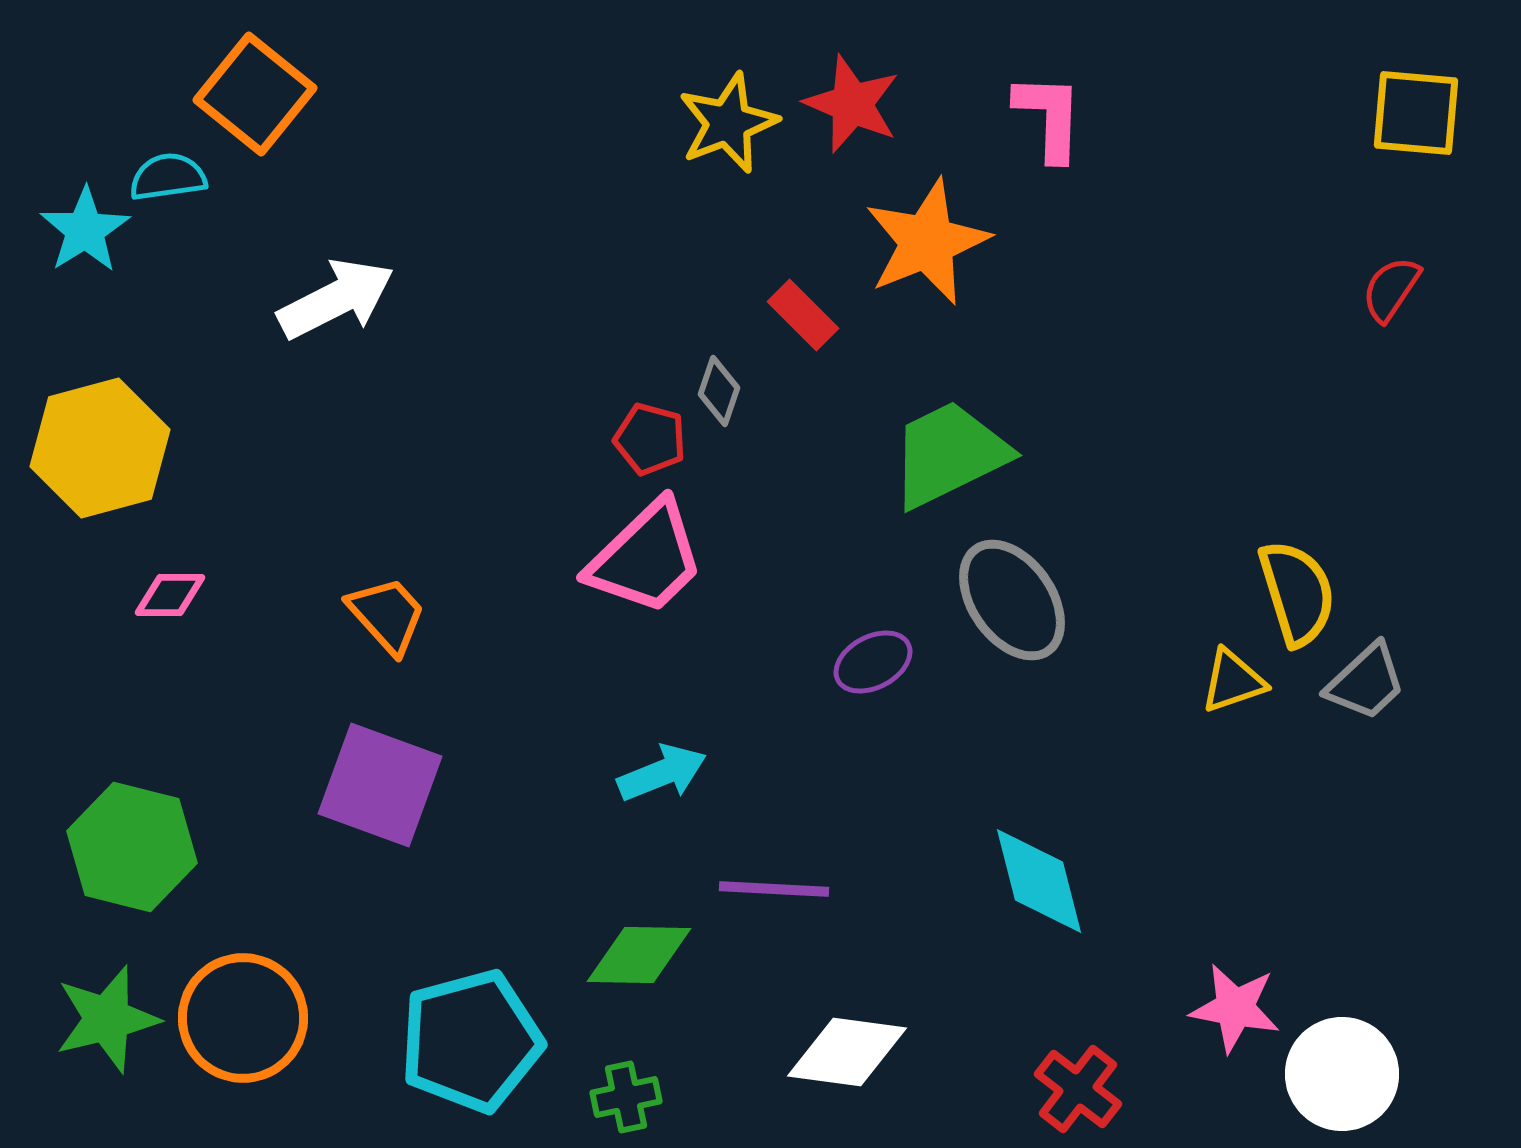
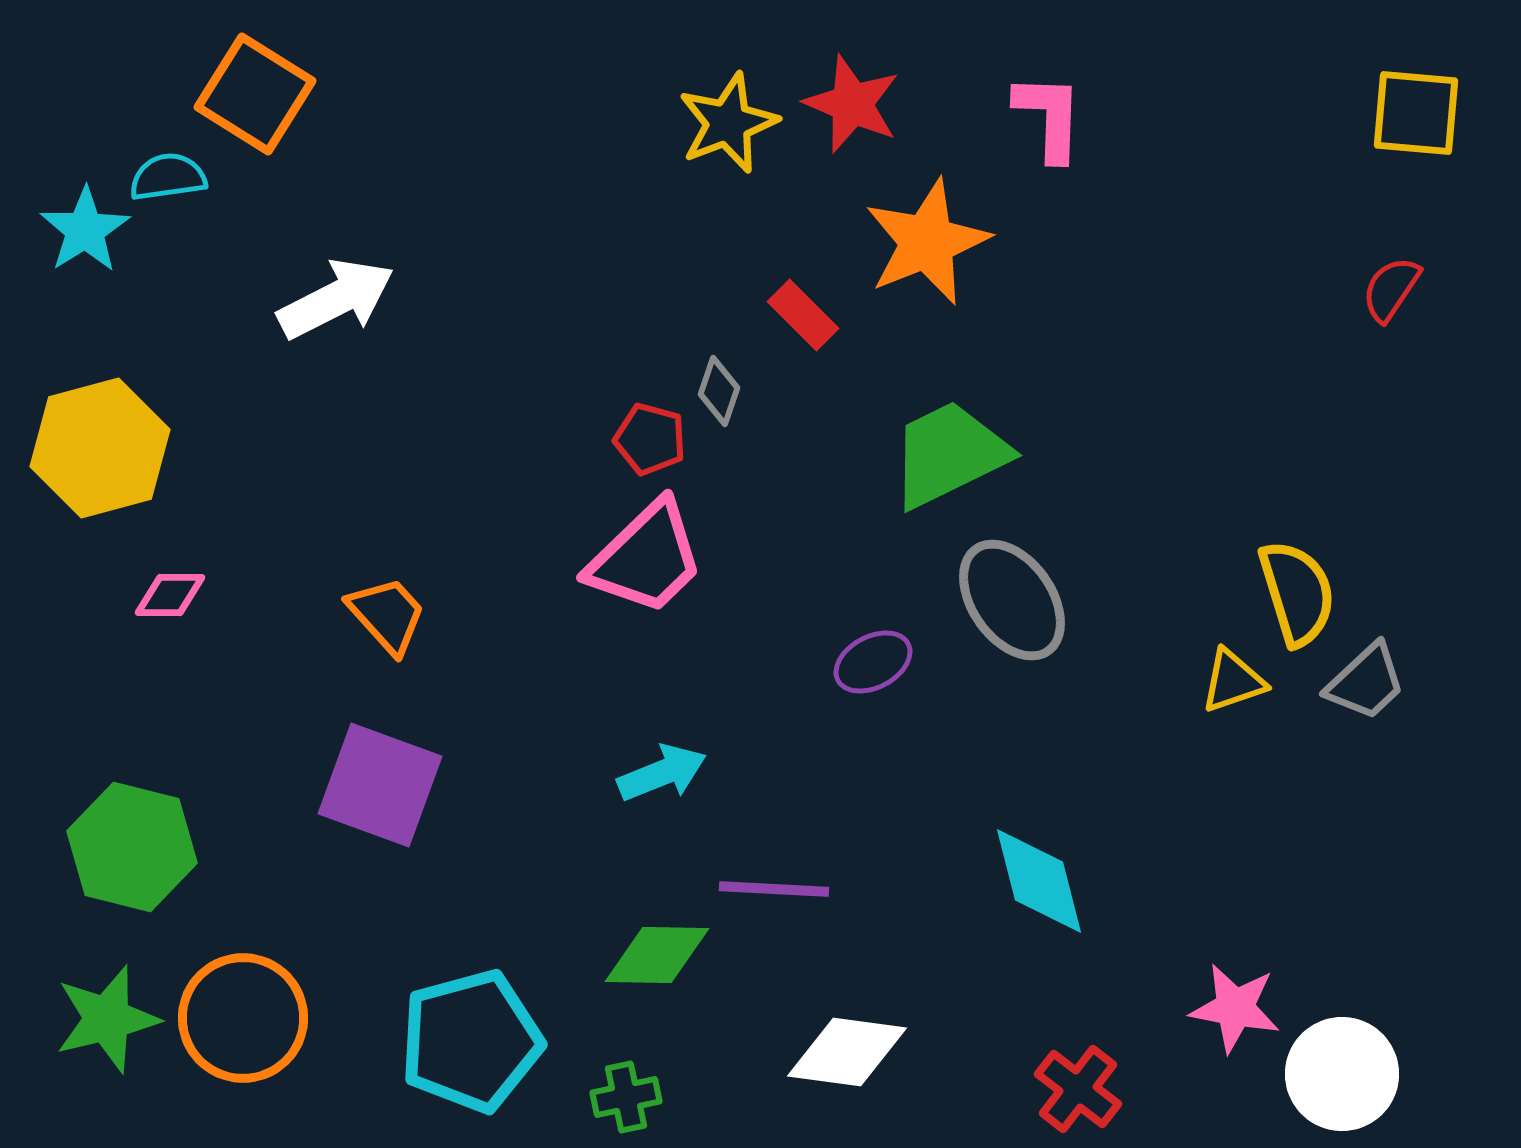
orange square: rotated 7 degrees counterclockwise
green diamond: moved 18 px right
